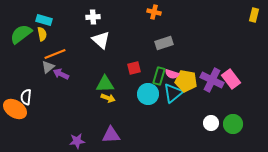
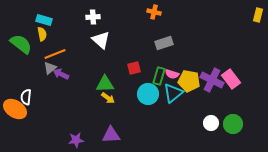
yellow rectangle: moved 4 px right
green semicircle: moved 10 px down; rotated 75 degrees clockwise
gray triangle: moved 2 px right, 1 px down
yellow pentagon: moved 3 px right
yellow arrow: rotated 16 degrees clockwise
purple star: moved 1 px left, 1 px up
